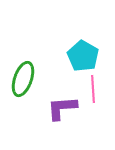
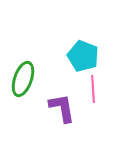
cyan pentagon: rotated 8 degrees counterclockwise
purple L-shape: rotated 84 degrees clockwise
